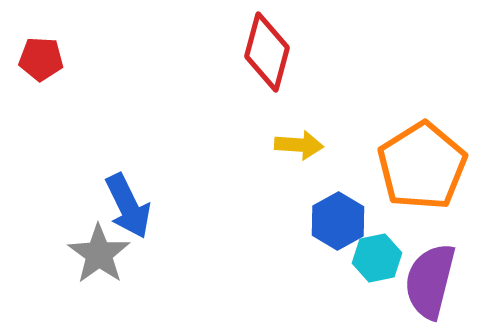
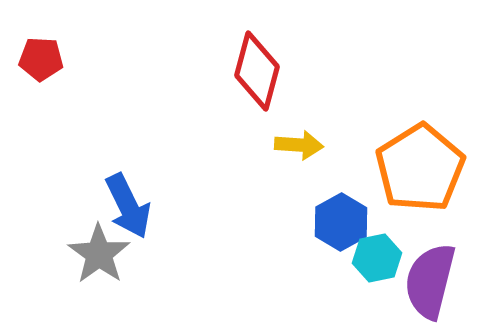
red diamond: moved 10 px left, 19 px down
orange pentagon: moved 2 px left, 2 px down
blue hexagon: moved 3 px right, 1 px down
